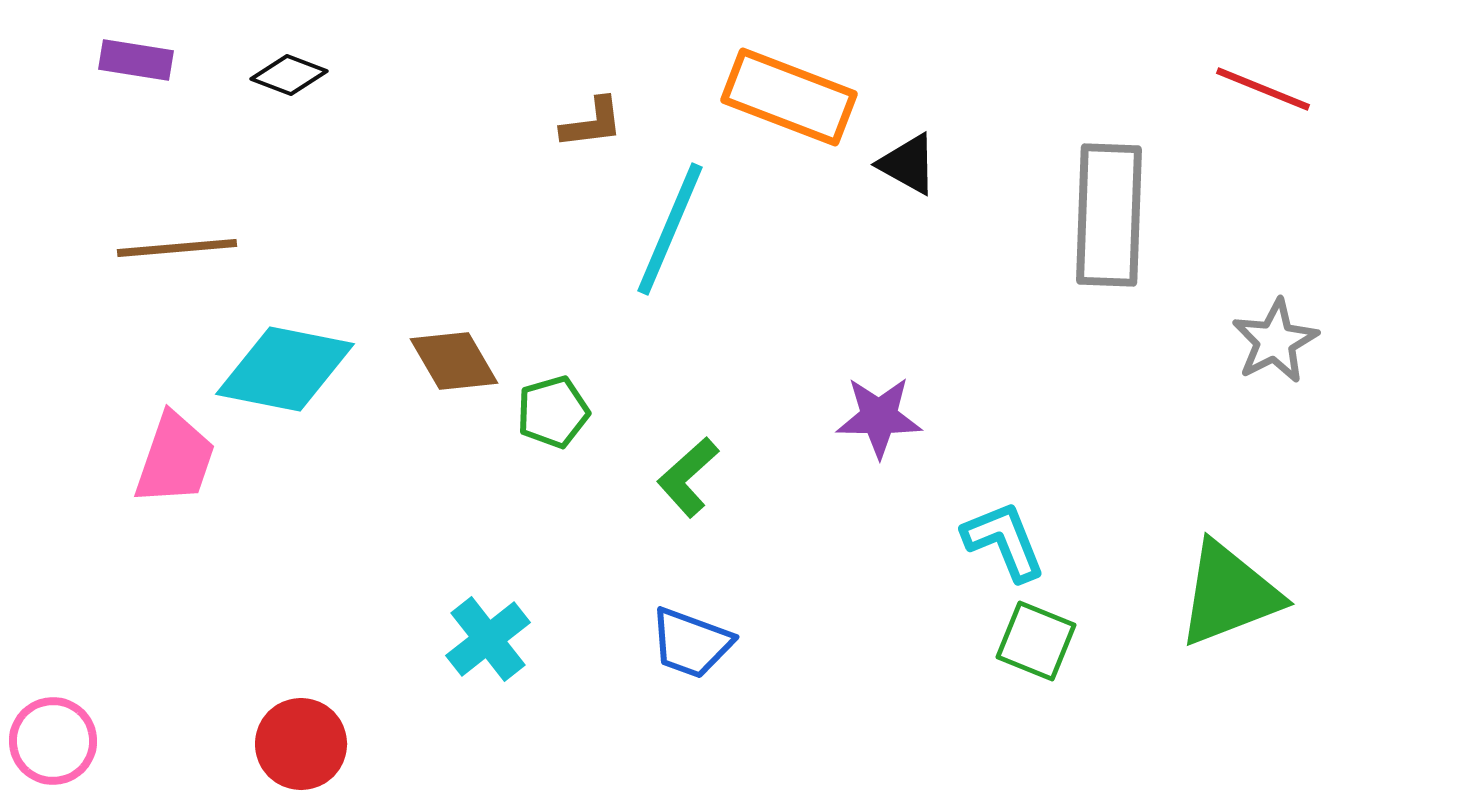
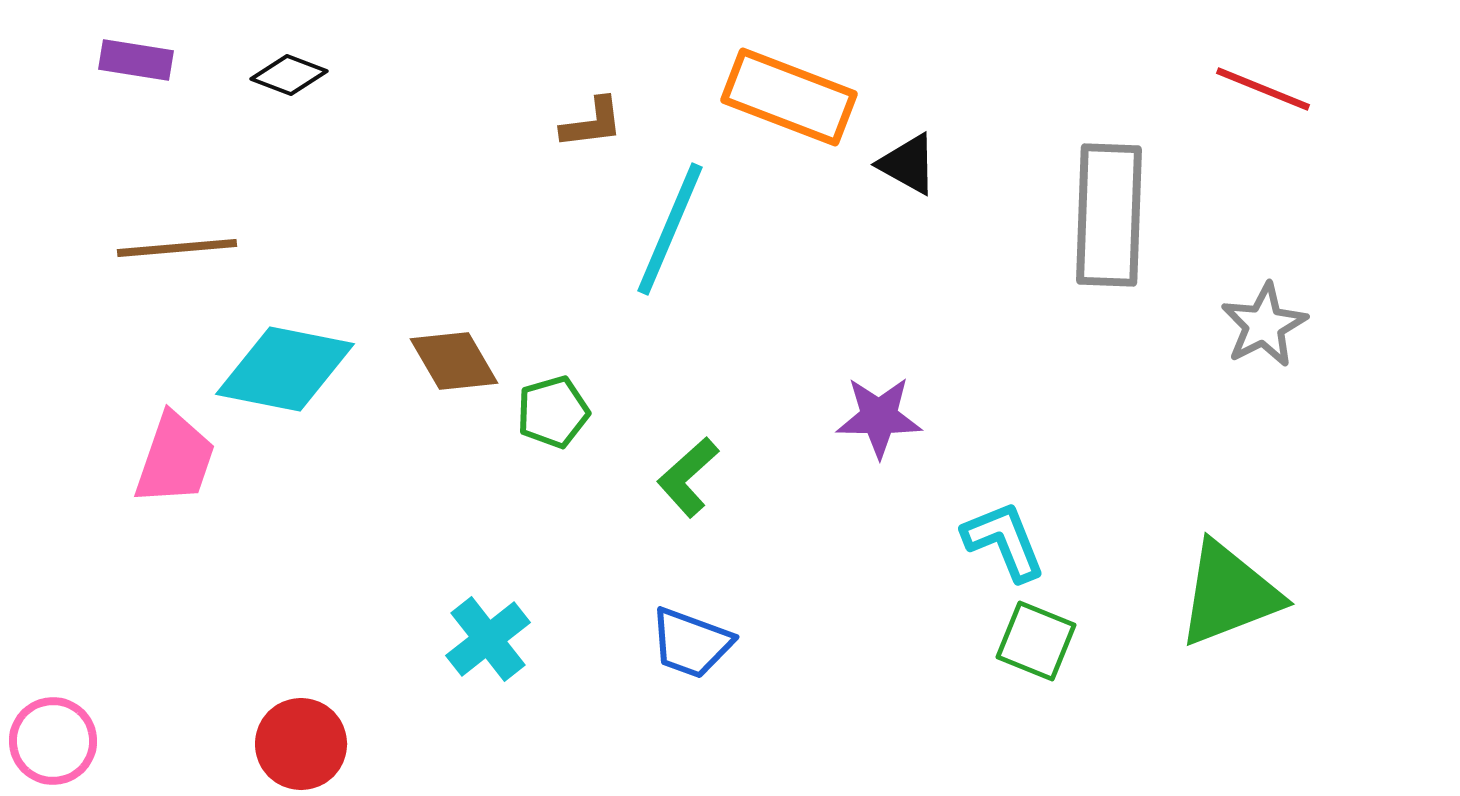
gray star: moved 11 px left, 16 px up
